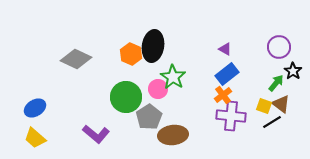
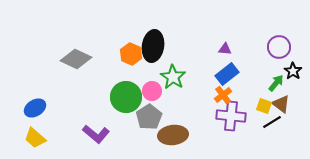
purple triangle: rotated 24 degrees counterclockwise
pink circle: moved 6 px left, 2 px down
